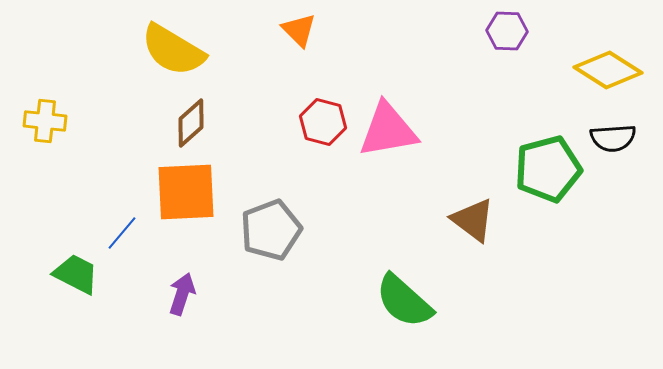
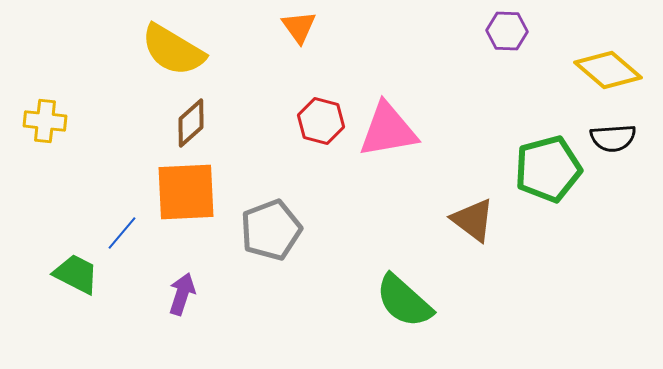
orange triangle: moved 3 px up; rotated 9 degrees clockwise
yellow diamond: rotated 8 degrees clockwise
red hexagon: moved 2 px left, 1 px up
